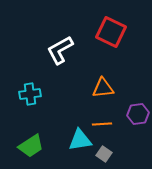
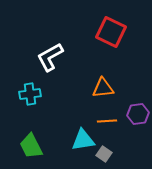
white L-shape: moved 10 px left, 7 px down
orange line: moved 5 px right, 3 px up
cyan triangle: moved 3 px right
green trapezoid: rotated 96 degrees clockwise
